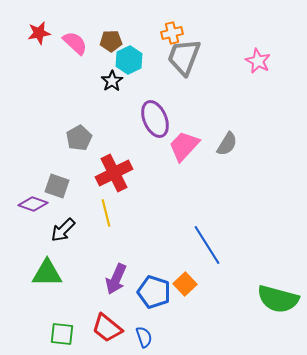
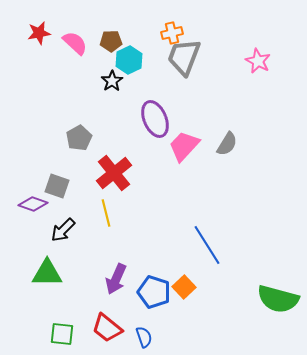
red cross: rotated 12 degrees counterclockwise
orange square: moved 1 px left, 3 px down
